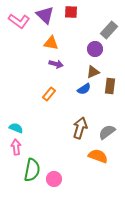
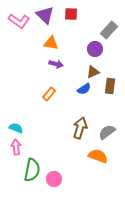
red square: moved 2 px down
